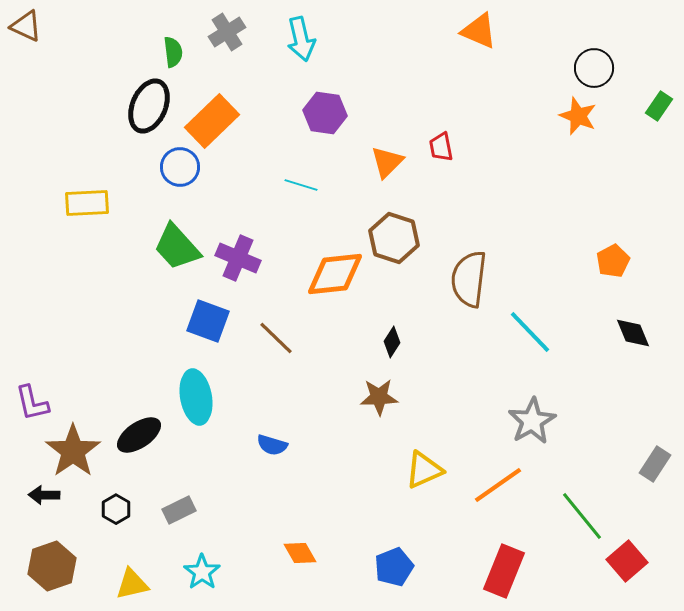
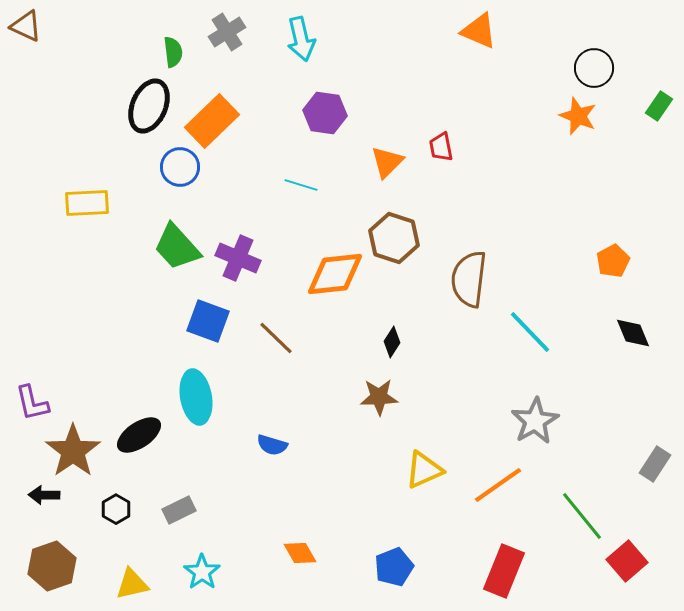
gray star at (532, 421): moved 3 px right
